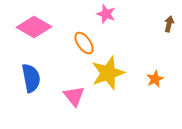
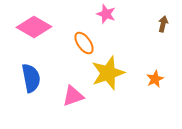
brown arrow: moved 6 px left
pink triangle: moved 1 px left; rotated 50 degrees clockwise
